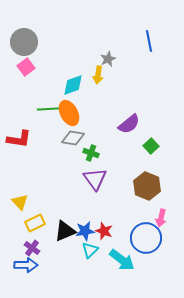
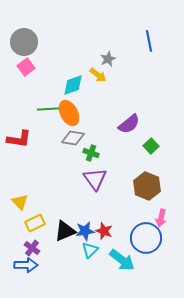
yellow arrow: rotated 60 degrees counterclockwise
